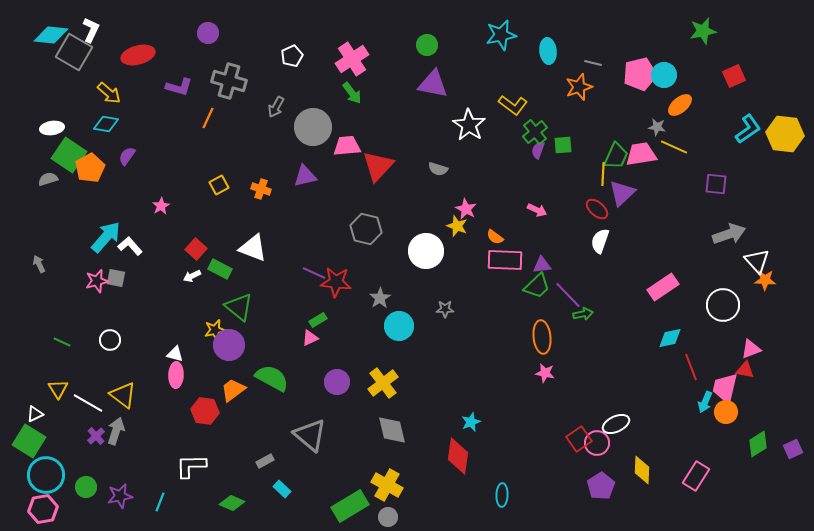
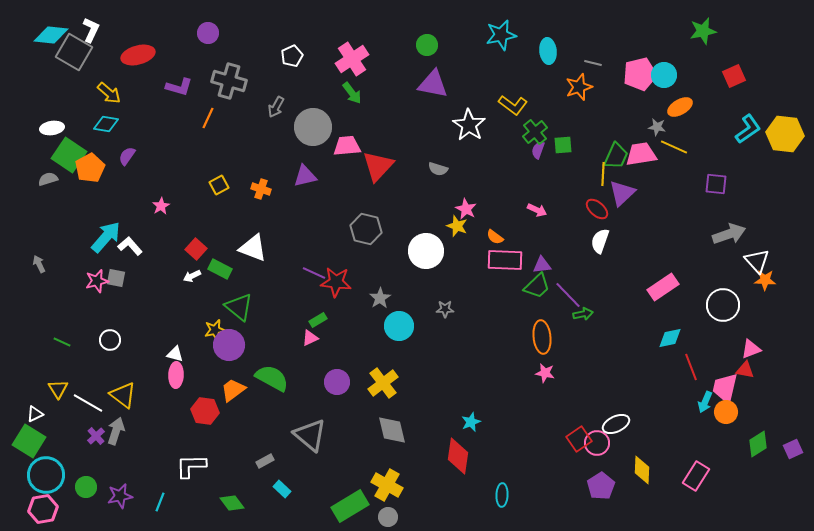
orange ellipse at (680, 105): moved 2 px down; rotated 10 degrees clockwise
green diamond at (232, 503): rotated 30 degrees clockwise
